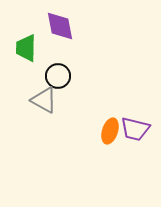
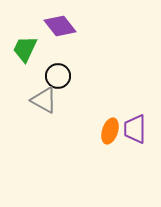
purple diamond: rotated 28 degrees counterclockwise
green trapezoid: moved 1 px left, 1 px down; rotated 24 degrees clockwise
purple trapezoid: rotated 76 degrees clockwise
